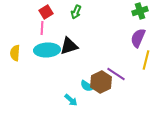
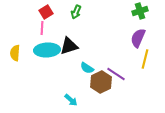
yellow line: moved 1 px left, 1 px up
cyan semicircle: moved 18 px up
